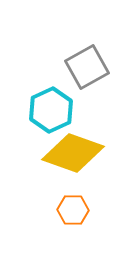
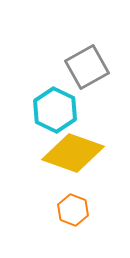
cyan hexagon: moved 4 px right; rotated 9 degrees counterclockwise
orange hexagon: rotated 20 degrees clockwise
